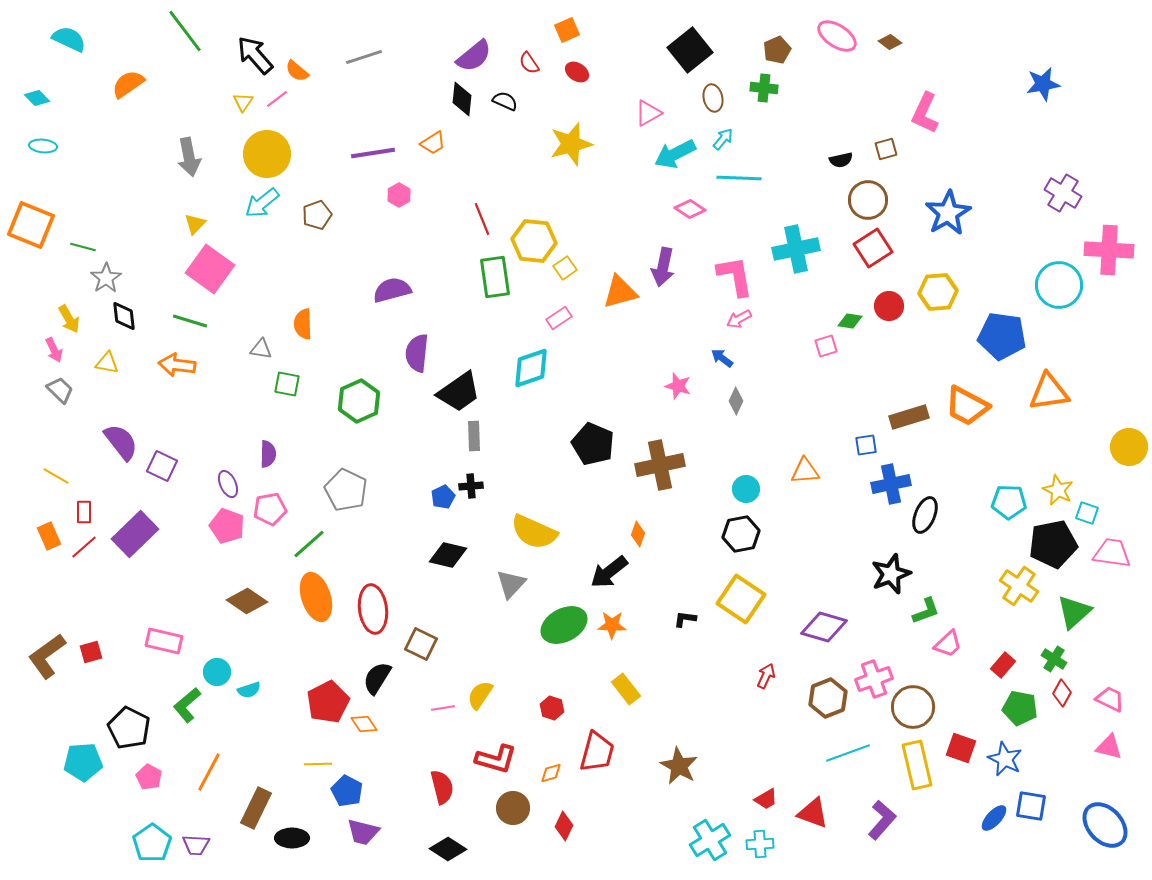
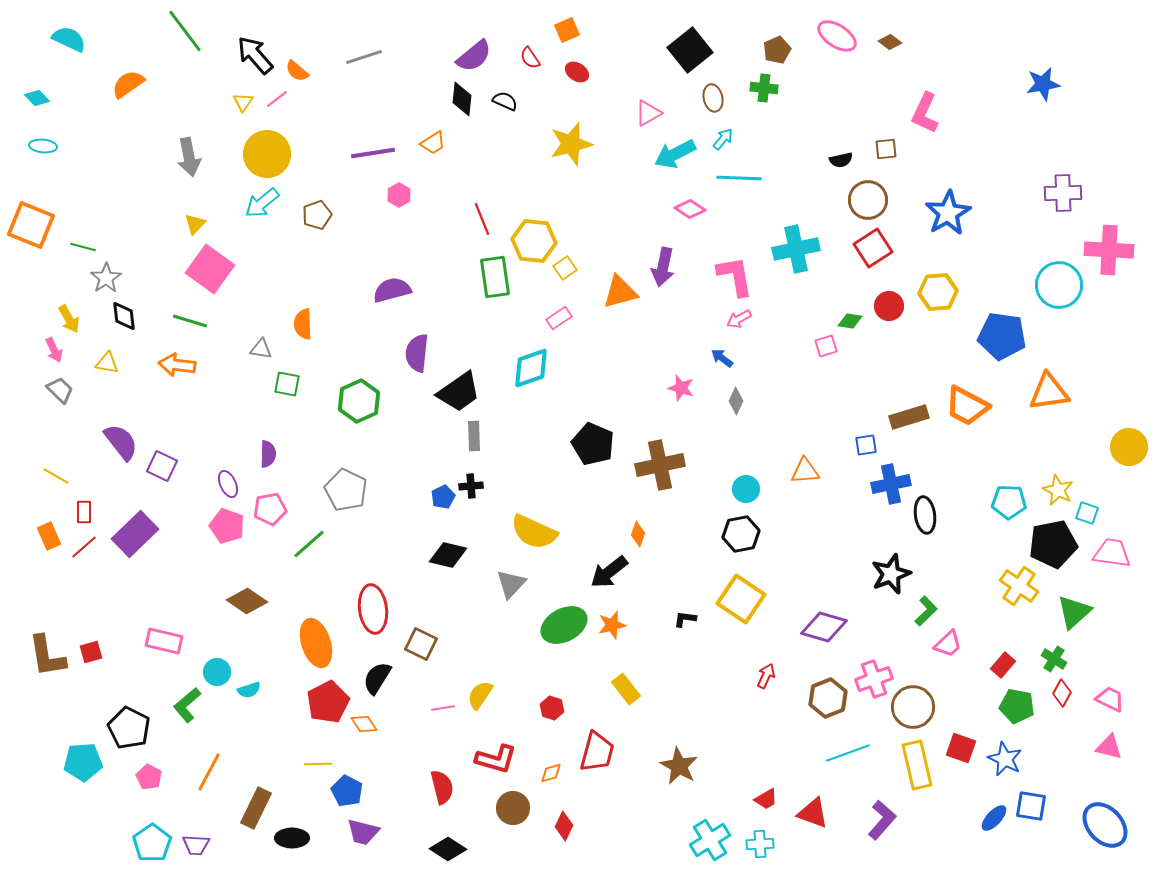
red semicircle at (529, 63): moved 1 px right, 5 px up
brown square at (886, 149): rotated 10 degrees clockwise
purple cross at (1063, 193): rotated 33 degrees counterclockwise
pink star at (678, 386): moved 3 px right, 2 px down
black ellipse at (925, 515): rotated 30 degrees counterclockwise
orange ellipse at (316, 597): moved 46 px down
green L-shape at (926, 611): rotated 24 degrees counterclockwise
orange star at (612, 625): rotated 16 degrees counterclockwise
brown L-shape at (47, 656): rotated 63 degrees counterclockwise
green pentagon at (1020, 708): moved 3 px left, 2 px up
